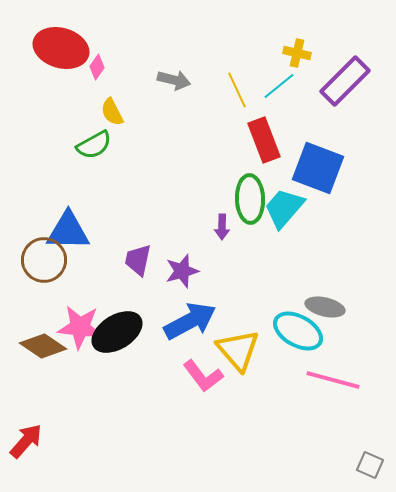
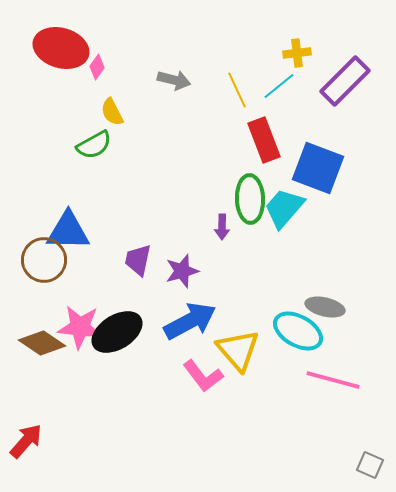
yellow cross: rotated 20 degrees counterclockwise
brown diamond: moved 1 px left, 3 px up
